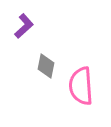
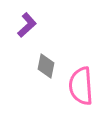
purple L-shape: moved 3 px right, 1 px up
